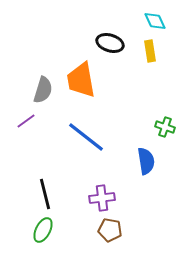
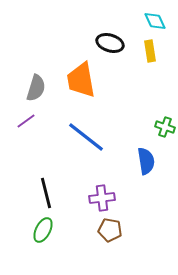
gray semicircle: moved 7 px left, 2 px up
black line: moved 1 px right, 1 px up
